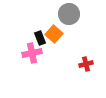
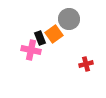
gray circle: moved 5 px down
orange square: rotated 12 degrees clockwise
pink cross: moved 1 px left, 3 px up; rotated 24 degrees clockwise
